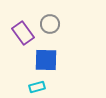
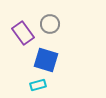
blue square: rotated 15 degrees clockwise
cyan rectangle: moved 1 px right, 2 px up
